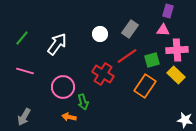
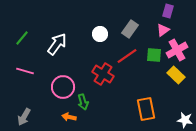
pink triangle: rotated 40 degrees counterclockwise
pink cross: rotated 25 degrees counterclockwise
green square: moved 2 px right, 5 px up; rotated 21 degrees clockwise
orange rectangle: moved 1 px right, 23 px down; rotated 45 degrees counterclockwise
